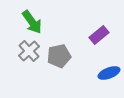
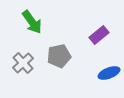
gray cross: moved 6 px left, 12 px down
